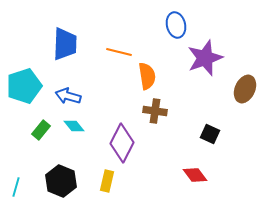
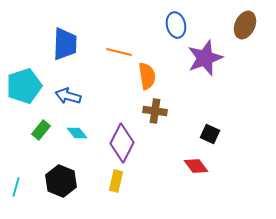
brown ellipse: moved 64 px up
cyan diamond: moved 3 px right, 7 px down
red diamond: moved 1 px right, 9 px up
yellow rectangle: moved 9 px right
